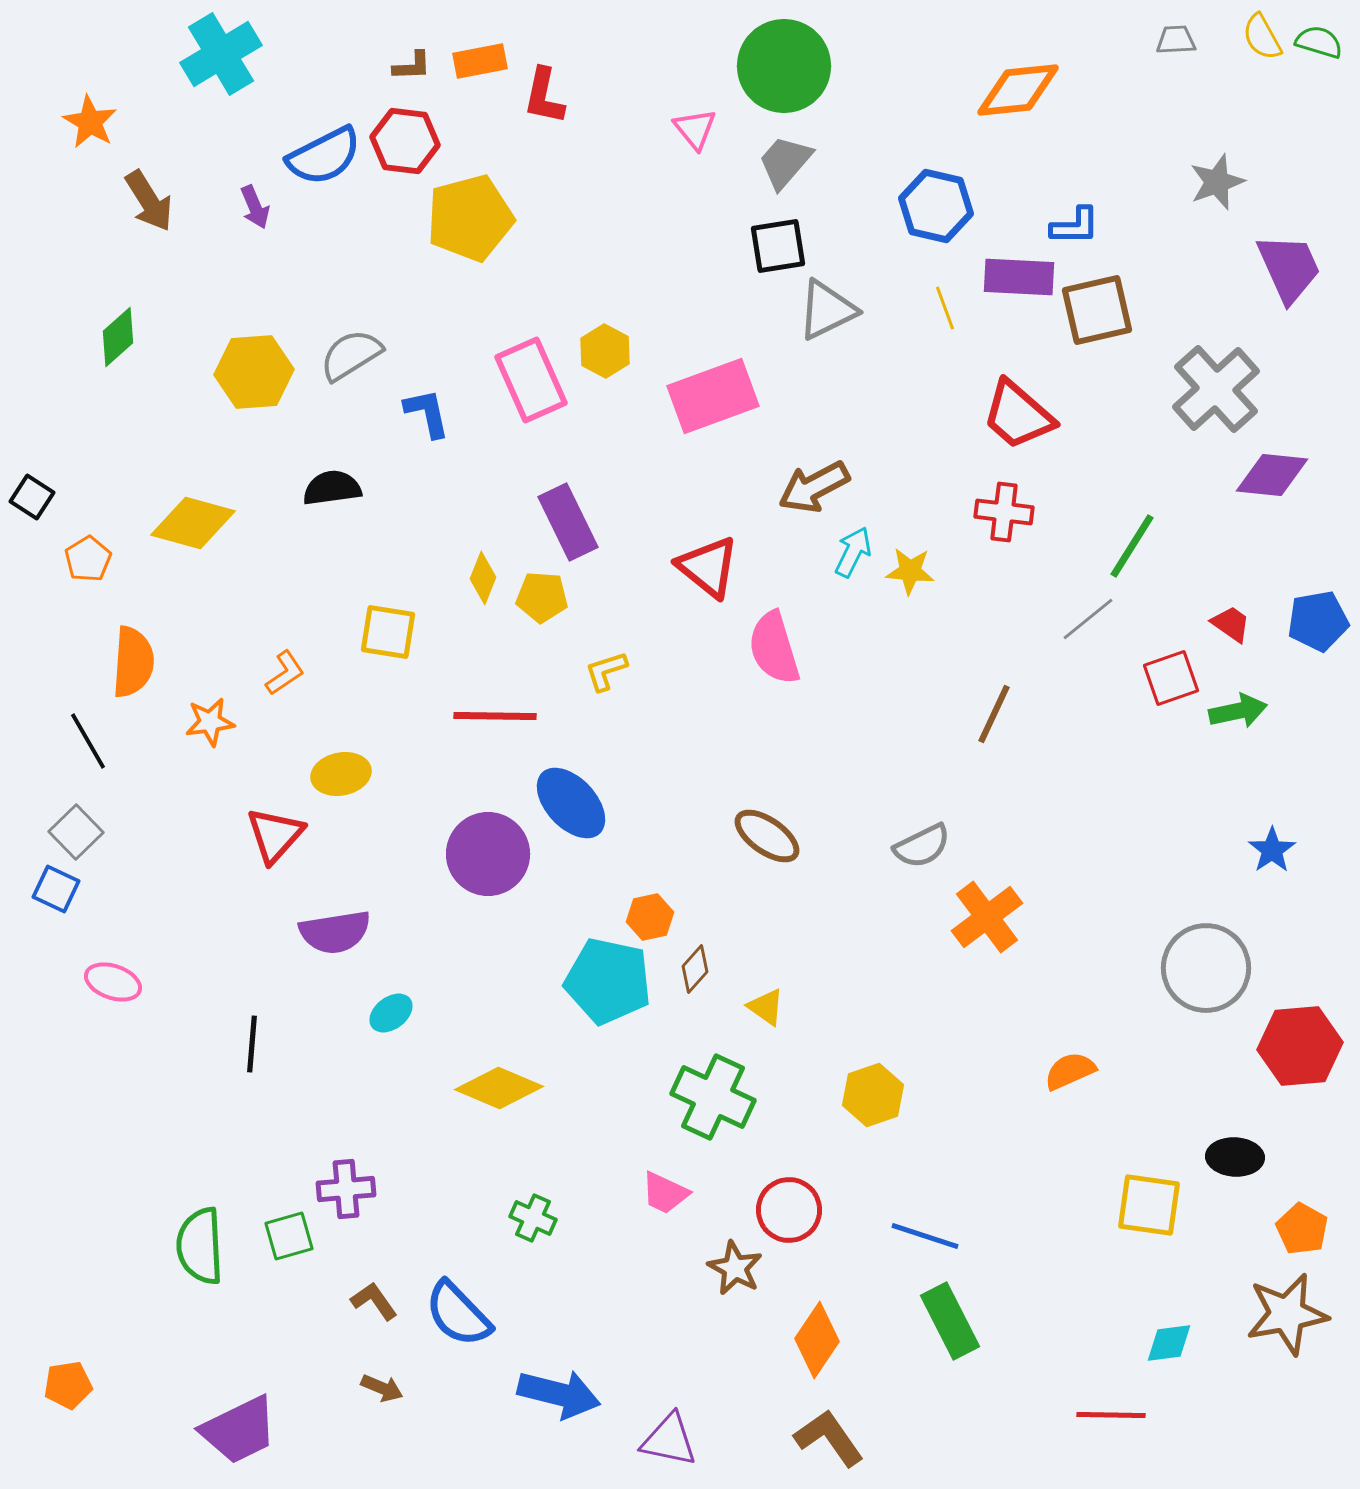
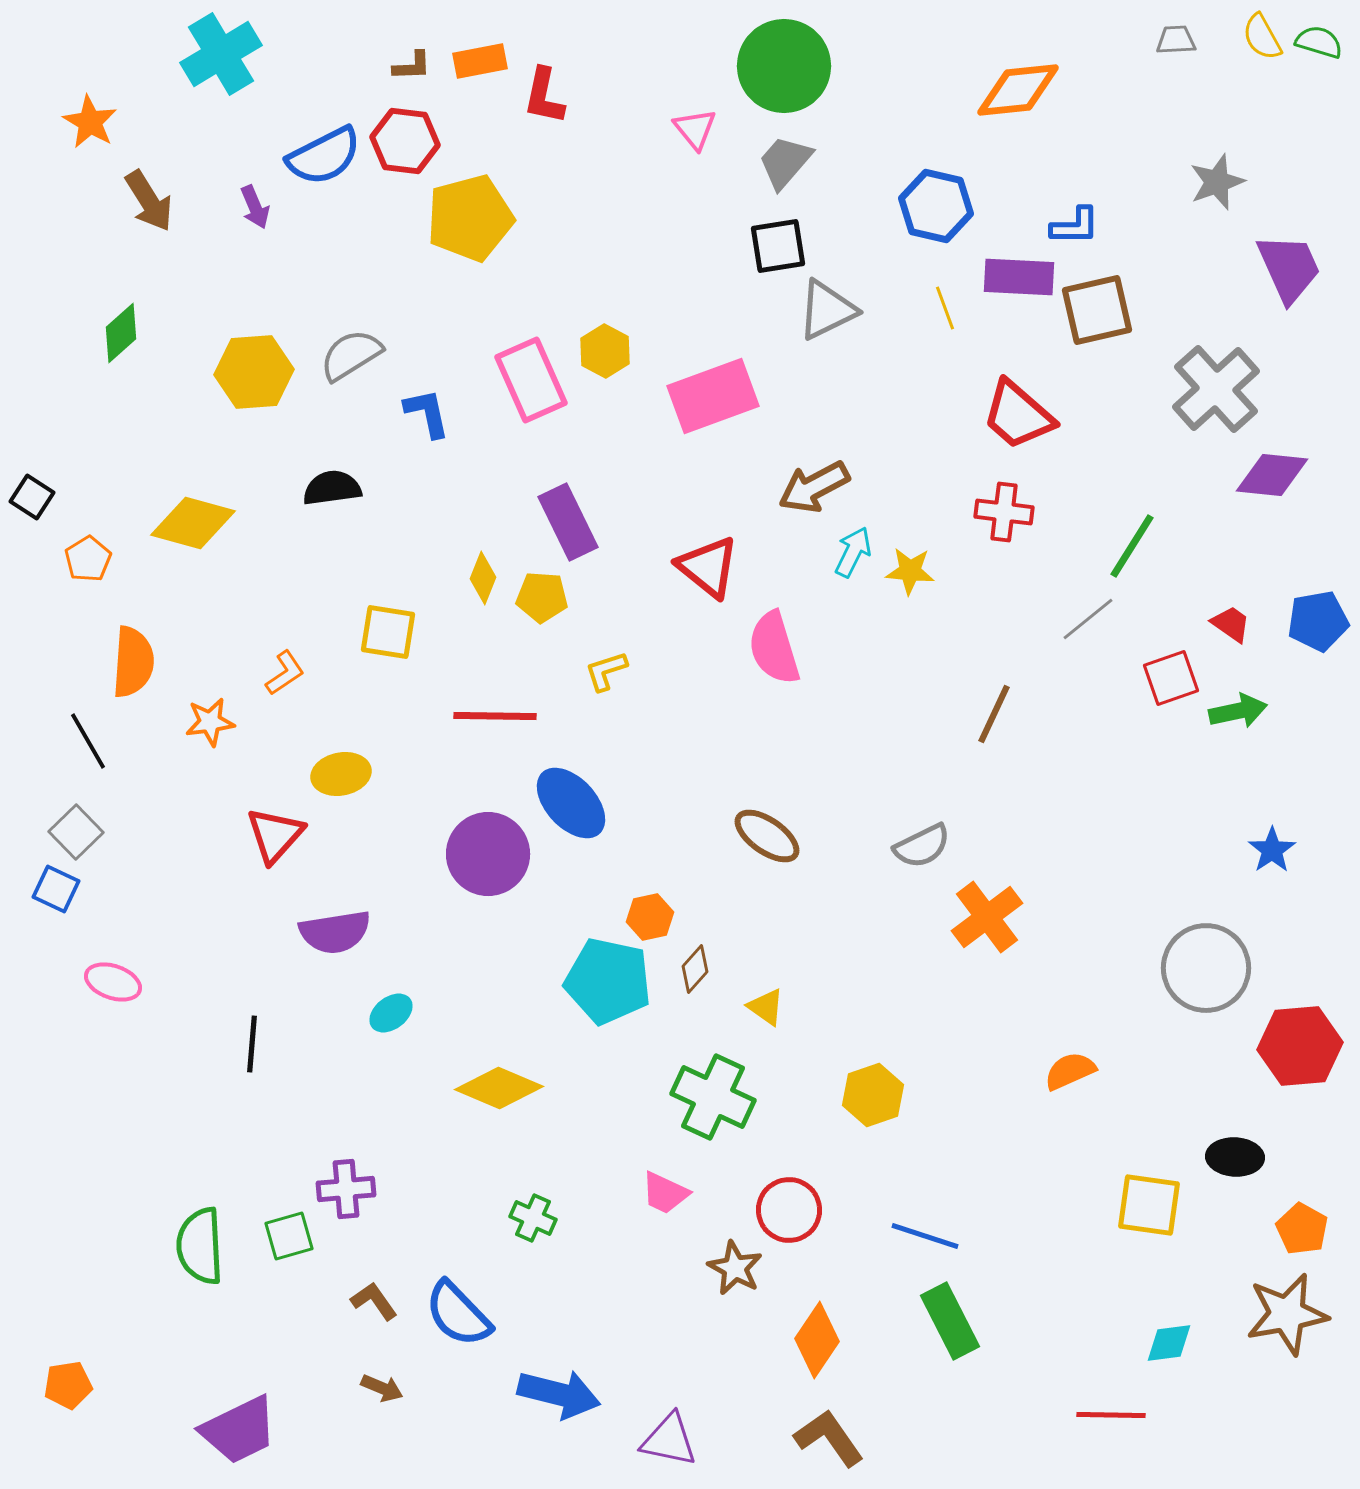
green diamond at (118, 337): moved 3 px right, 4 px up
